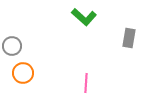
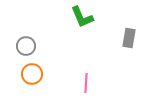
green L-shape: moved 2 px left; rotated 25 degrees clockwise
gray circle: moved 14 px right
orange circle: moved 9 px right, 1 px down
